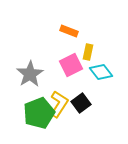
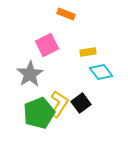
orange rectangle: moved 3 px left, 17 px up
yellow rectangle: rotated 70 degrees clockwise
pink square: moved 24 px left, 20 px up
